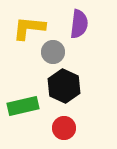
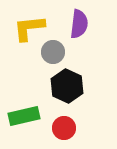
yellow L-shape: rotated 12 degrees counterclockwise
black hexagon: moved 3 px right
green rectangle: moved 1 px right, 10 px down
